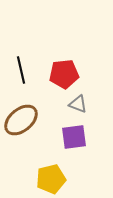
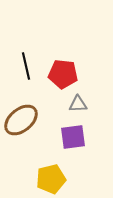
black line: moved 5 px right, 4 px up
red pentagon: moved 1 px left; rotated 12 degrees clockwise
gray triangle: rotated 24 degrees counterclockwise
purple square: moved 1 px left
